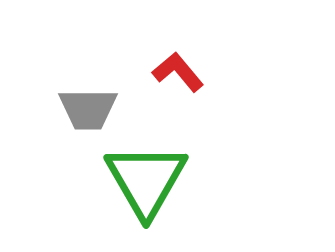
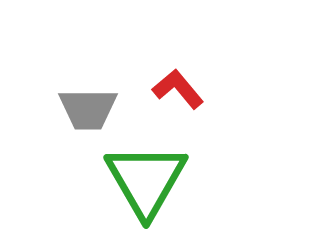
red L-shape: moved 17 px down
